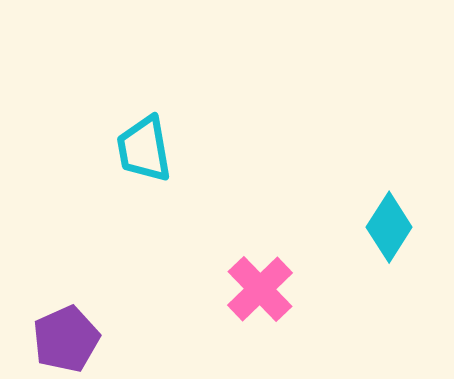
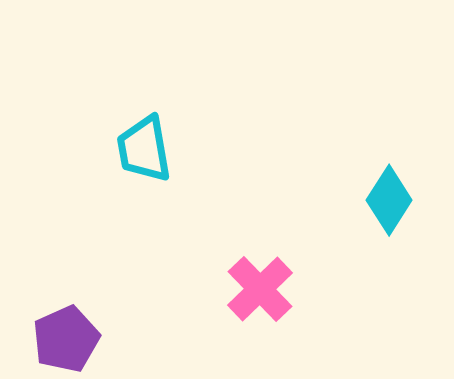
cyan diamond: moved 27 px up
